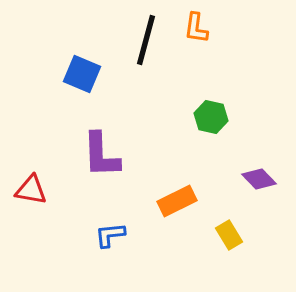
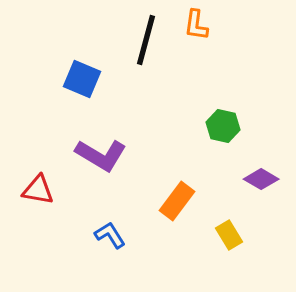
orange L-shape: moved 3 px up
blue square: moved 5 px down
green hexagon: moved 12 px right, 9 px down
purple L-shape: rotated 57 degrees counterclockwise
purple diamond: moved 2 px right; rotated 16 degrees counterclockwise
red triangle: moved 7 px right
orange rectangle: rotated 27 degrees counterclockwise
blue L-shape: rotated 64 degrees clockwise
